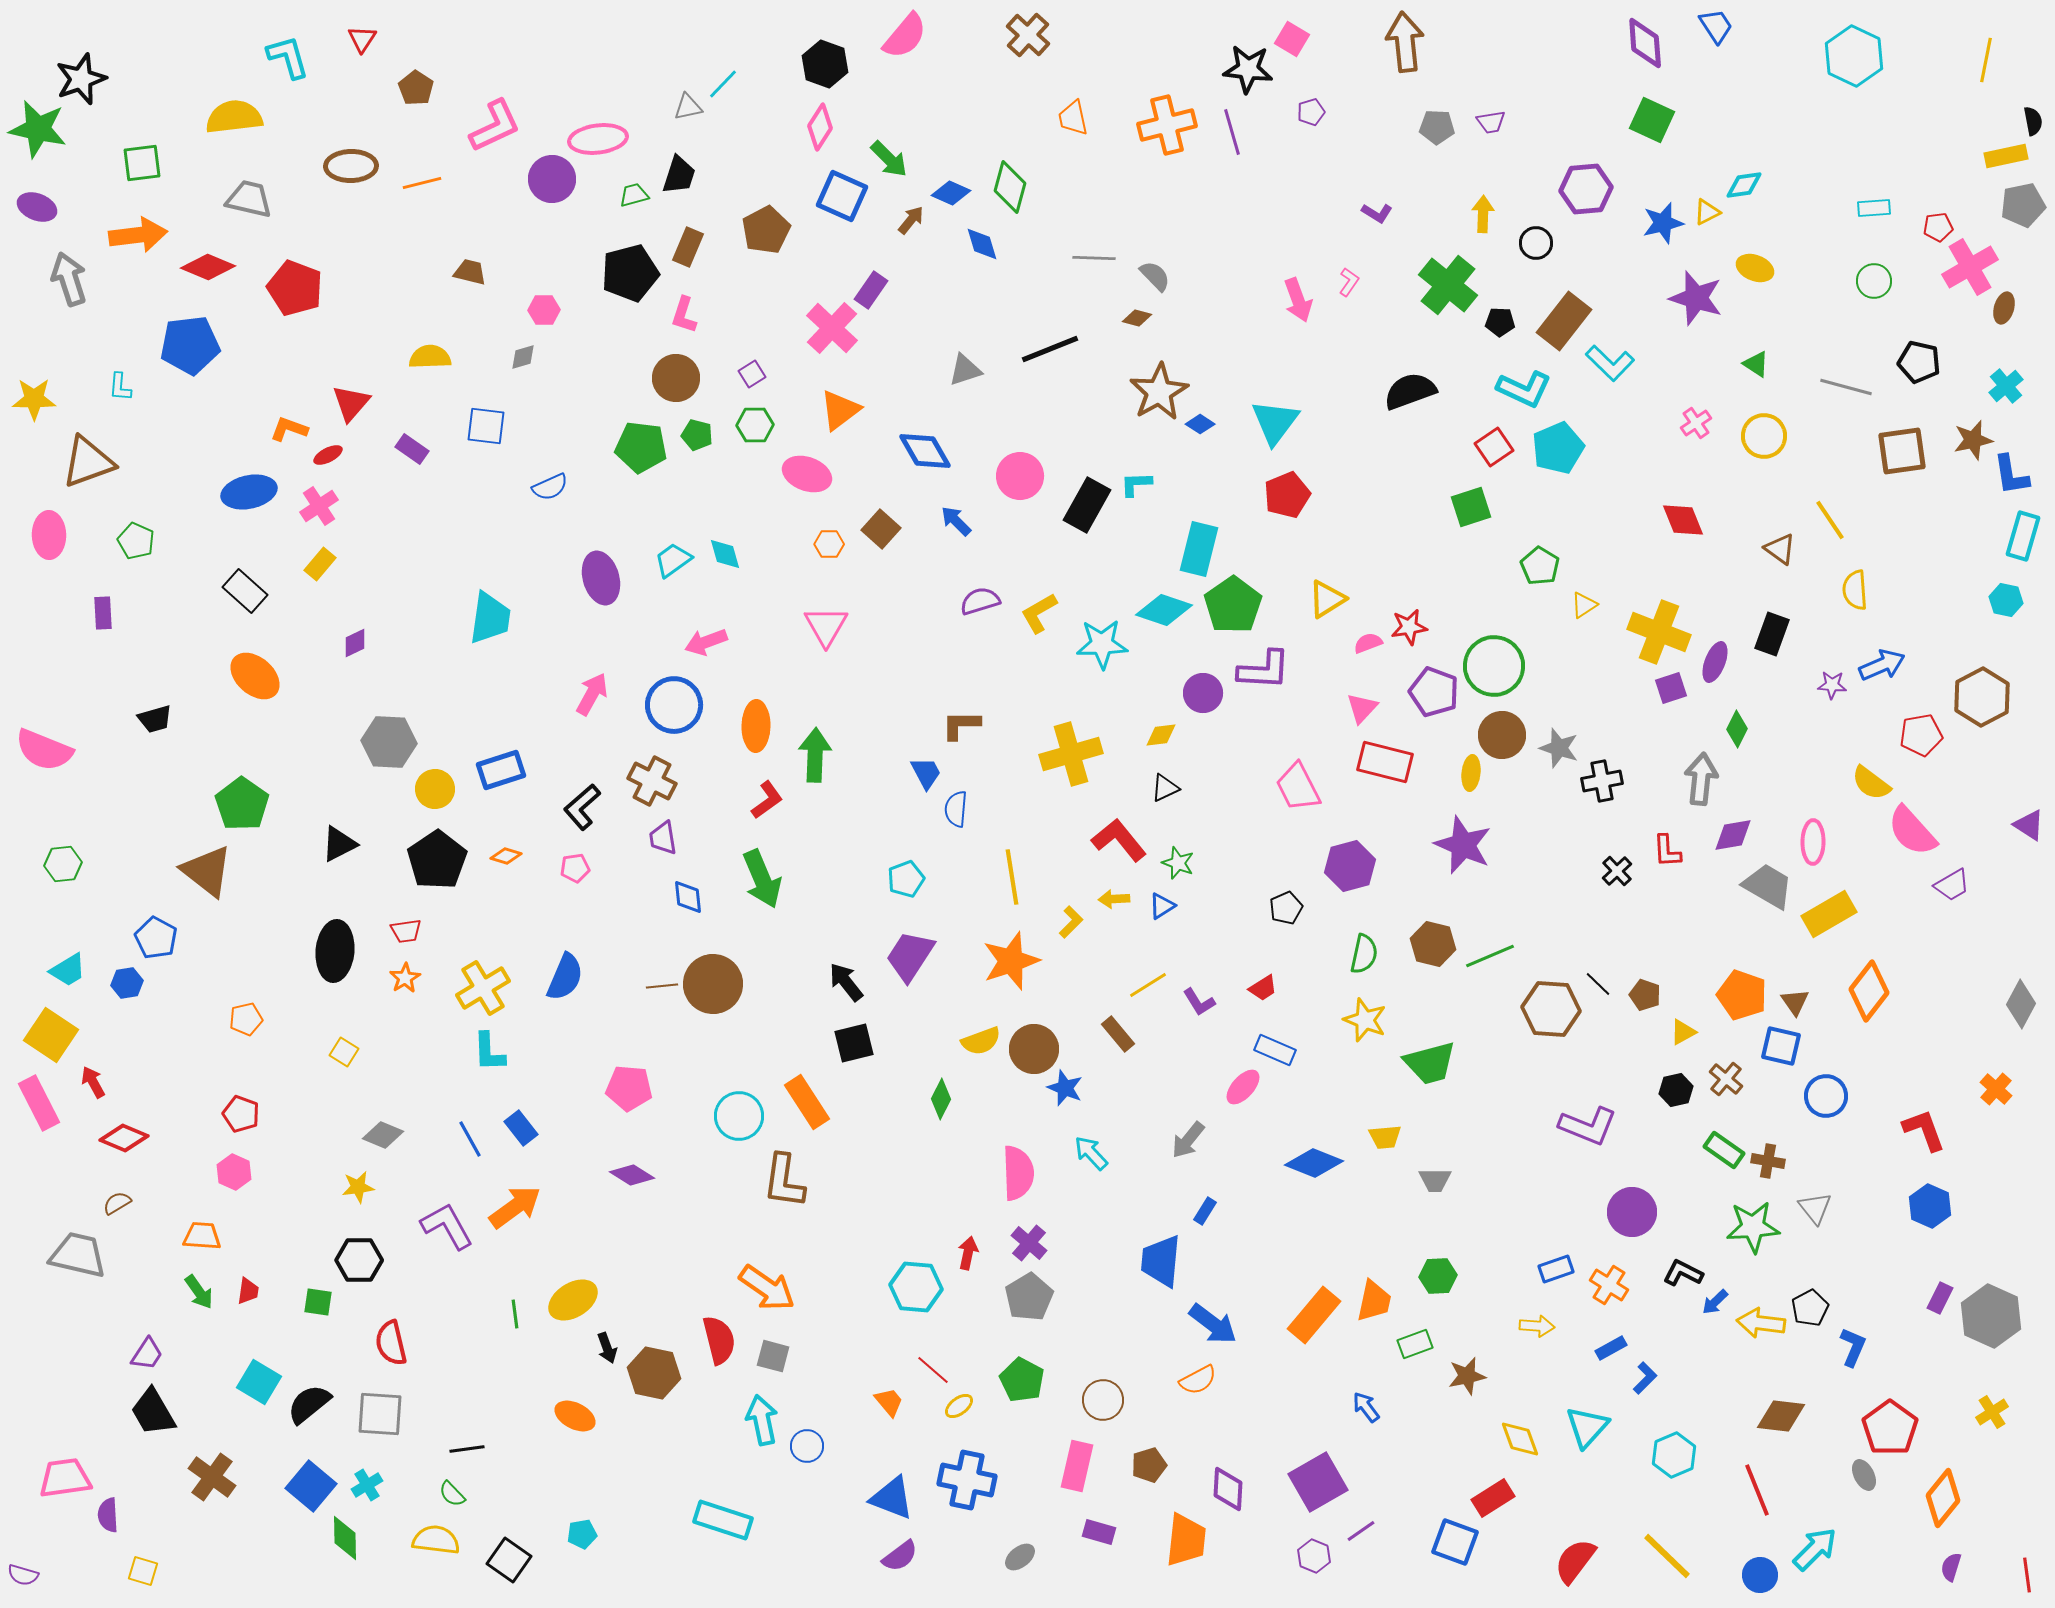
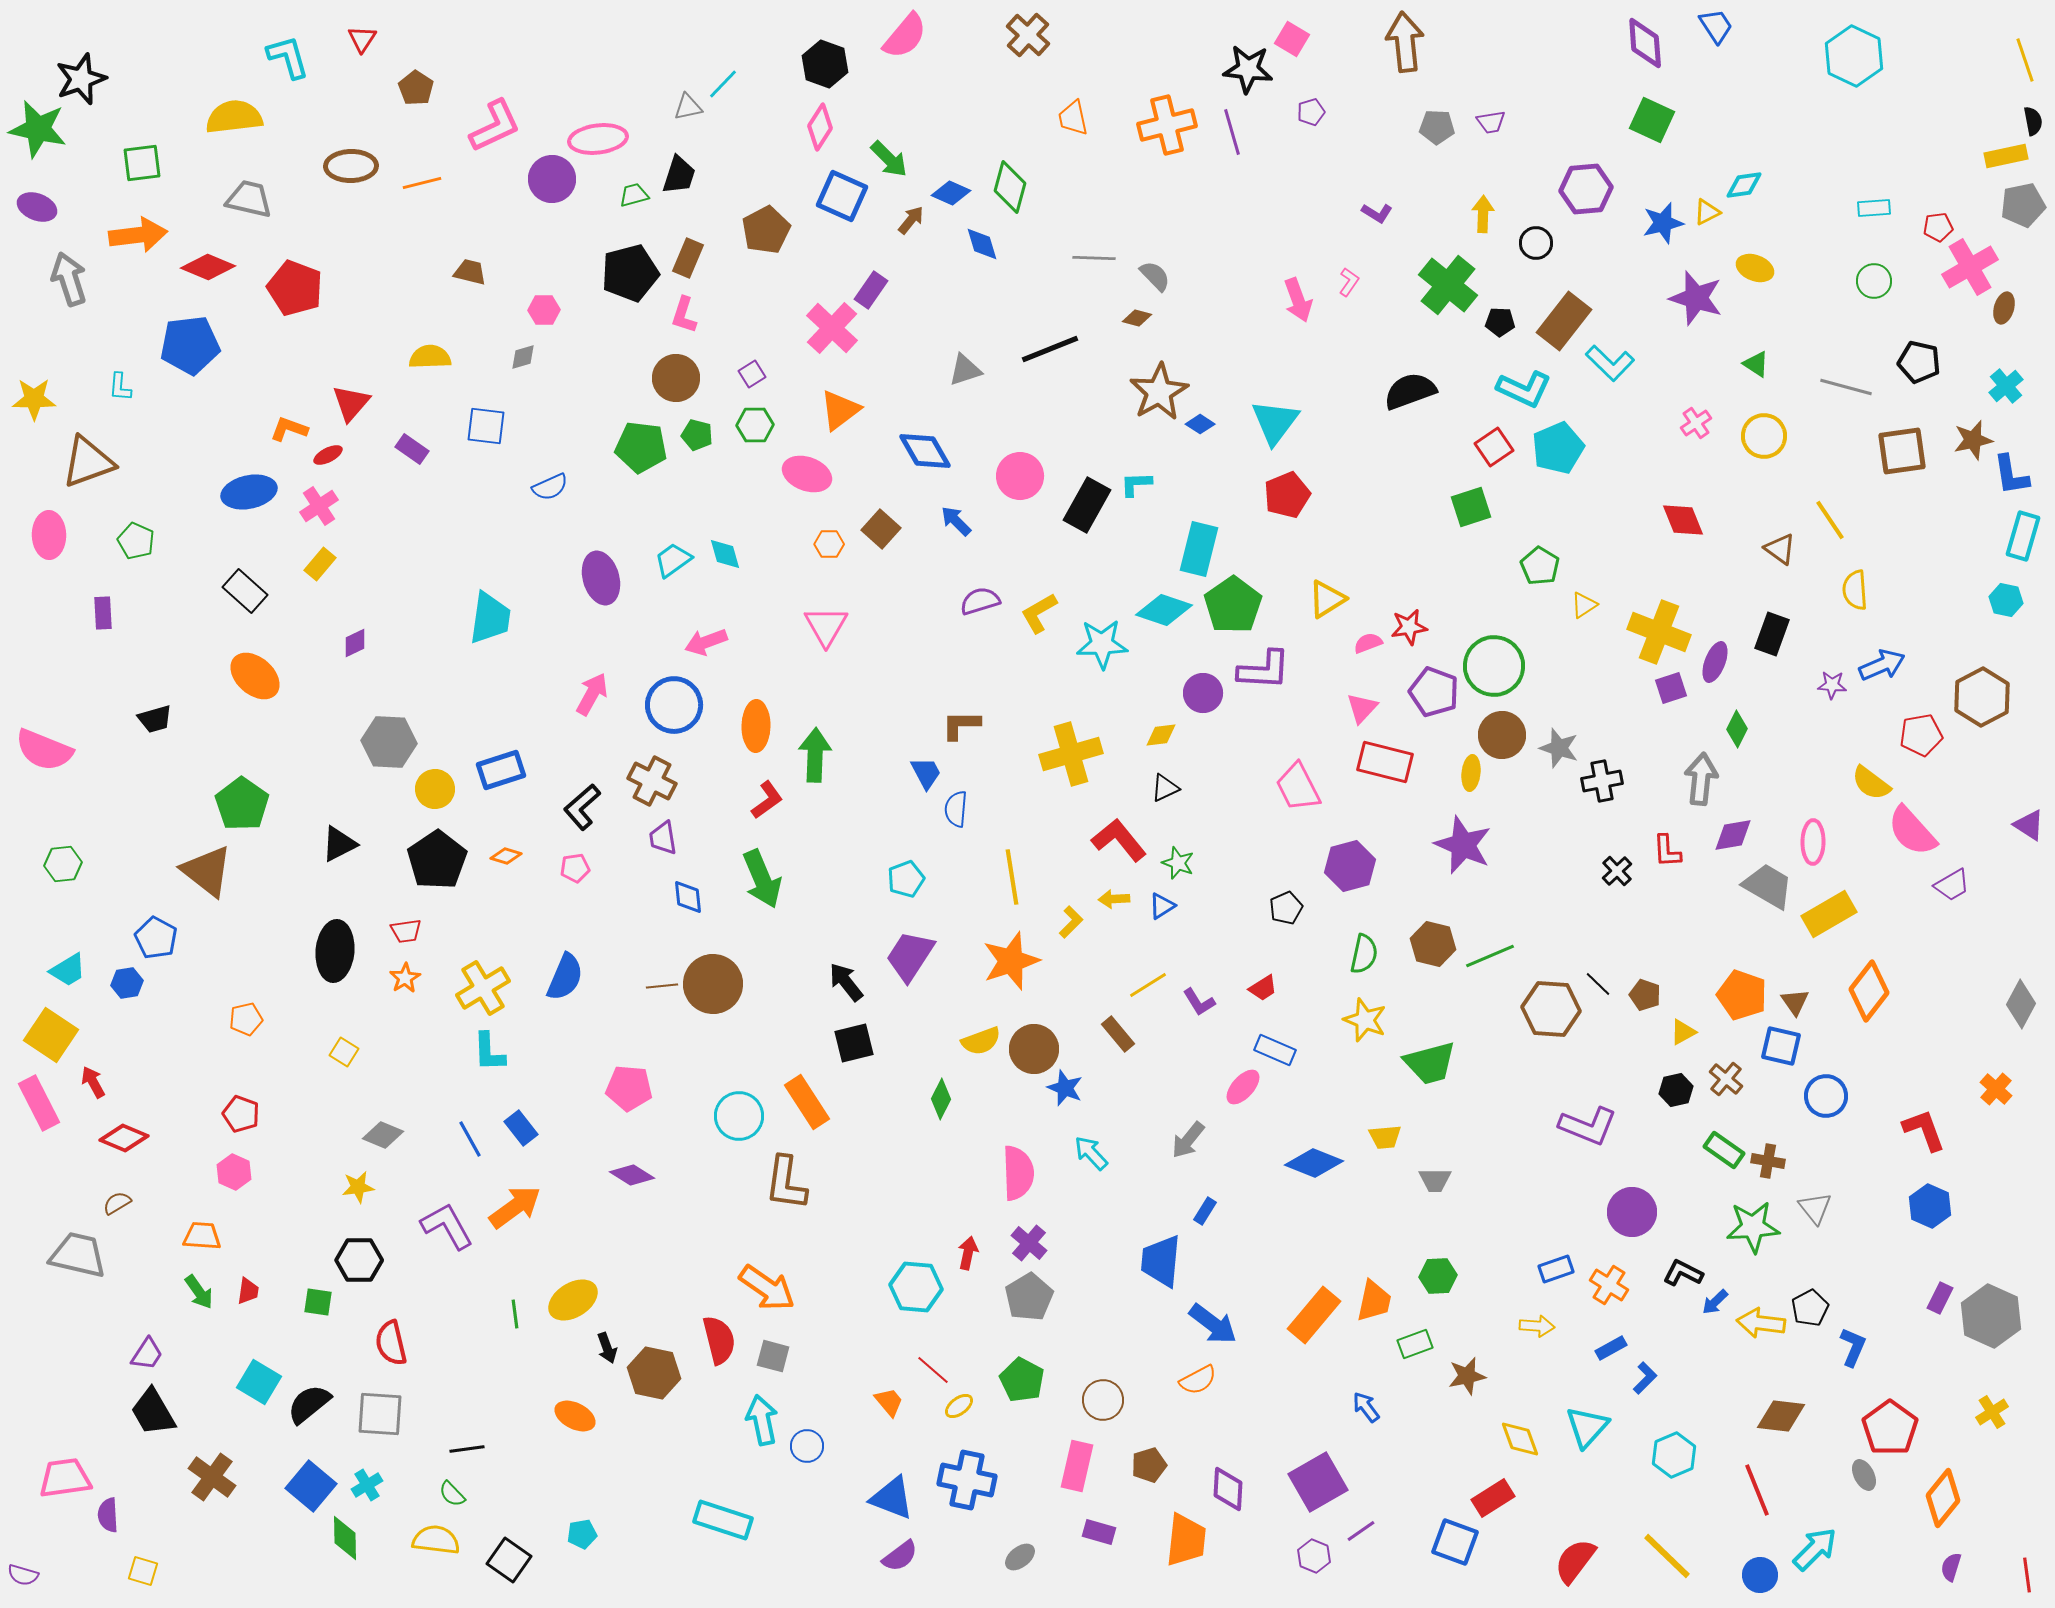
yellow line at (1986, 60): moved 39 px right; rotated 30 degrees counterclockwise
brown rectangle at (688, 247): moved 11 px down
brown L-shape at (784, 1181): moved 2 px right, 2 px down
